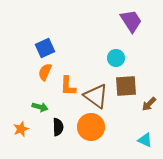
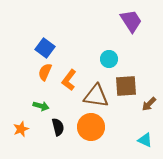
blue square: rotated 30 degrees counterclockwise
cyan circle: moved 7 px left, 1 px down
orange L-shape: moved 1 px right, 6 px up; rotated 35 degrees clockwise
brown triangle: rotated 28 degrees counterclockwise
green arrow: moved 1 px right, 1 px up
black semicircle: rotated 12 degrees counterclockwise
